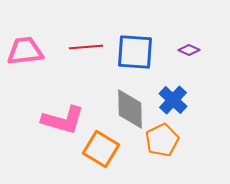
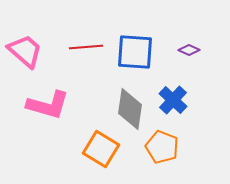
pink trapezoid: rotated 48 degrees clockwise
gray diamond: rotated 9 degrees clockwise
pink L-shape: moved 15 px left, 15 px up
orange pentagon: moved 7 px down; rotated 24 degrees counterclockwise
